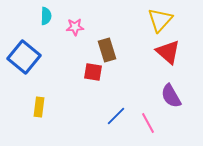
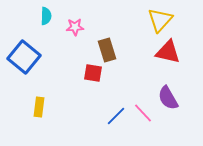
red triangle: rotated 28 degrees counterclockwise
red square: moved 1 px down
purple semicircle: moved 3 px left, 2 px down
pink line: moved 5 px left, 10 px up; rotated 15 degrees counterclockwise
